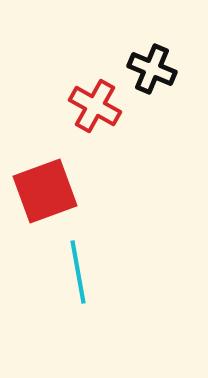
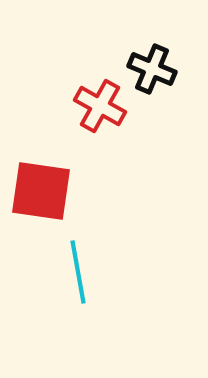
red cross: moved 5 px right
red square: moved 4 px left; rotated 28 degrees clockwise
